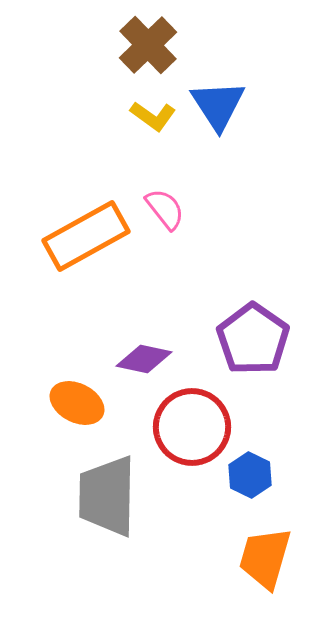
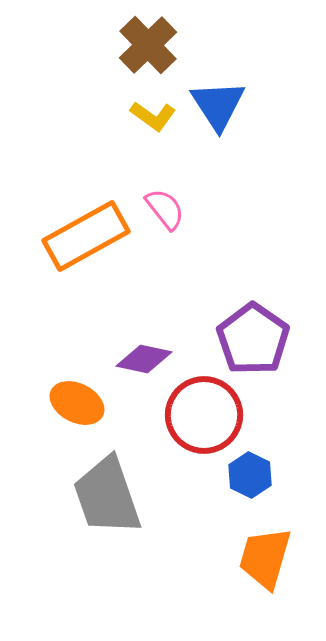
red circle: moved 12 px right, 12 px up
gray trapezoid: rotated 20 degrees counterclockwise
